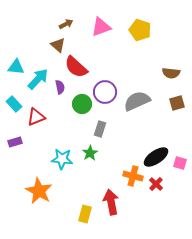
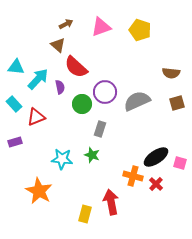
green star: moved 2 px right, 2 px down; rotated 21 degrees counterclockwise
